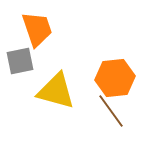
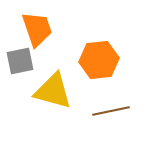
orange hexagon: moved 16 px left, 18 px up
yellow triangle: moved 3 px left
brown line: rotated 66 degrees counterclockwise
